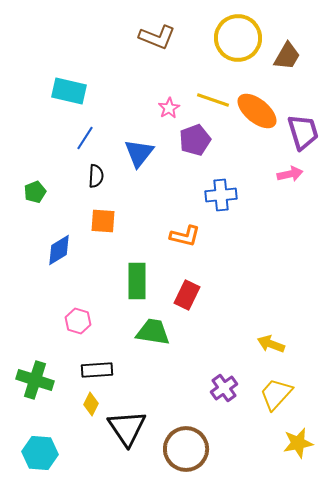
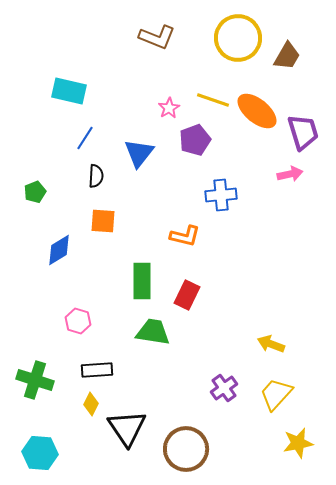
green rectangle: moved 5 px right
